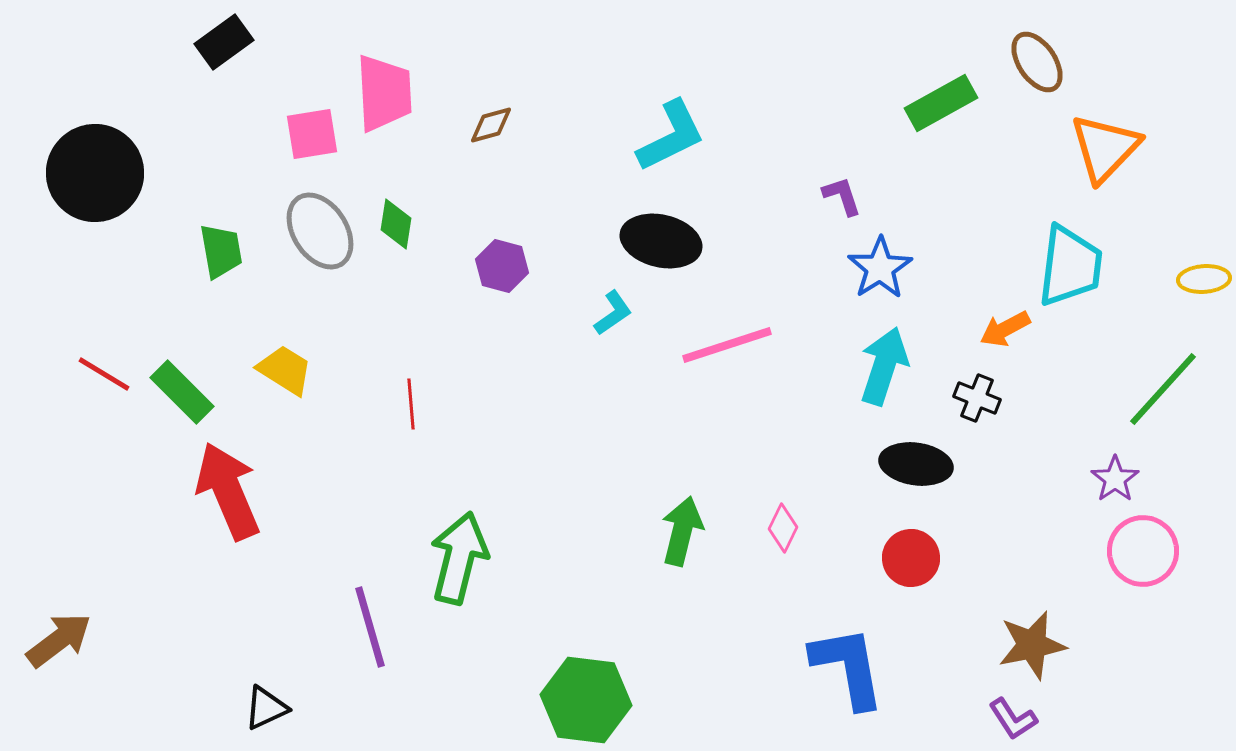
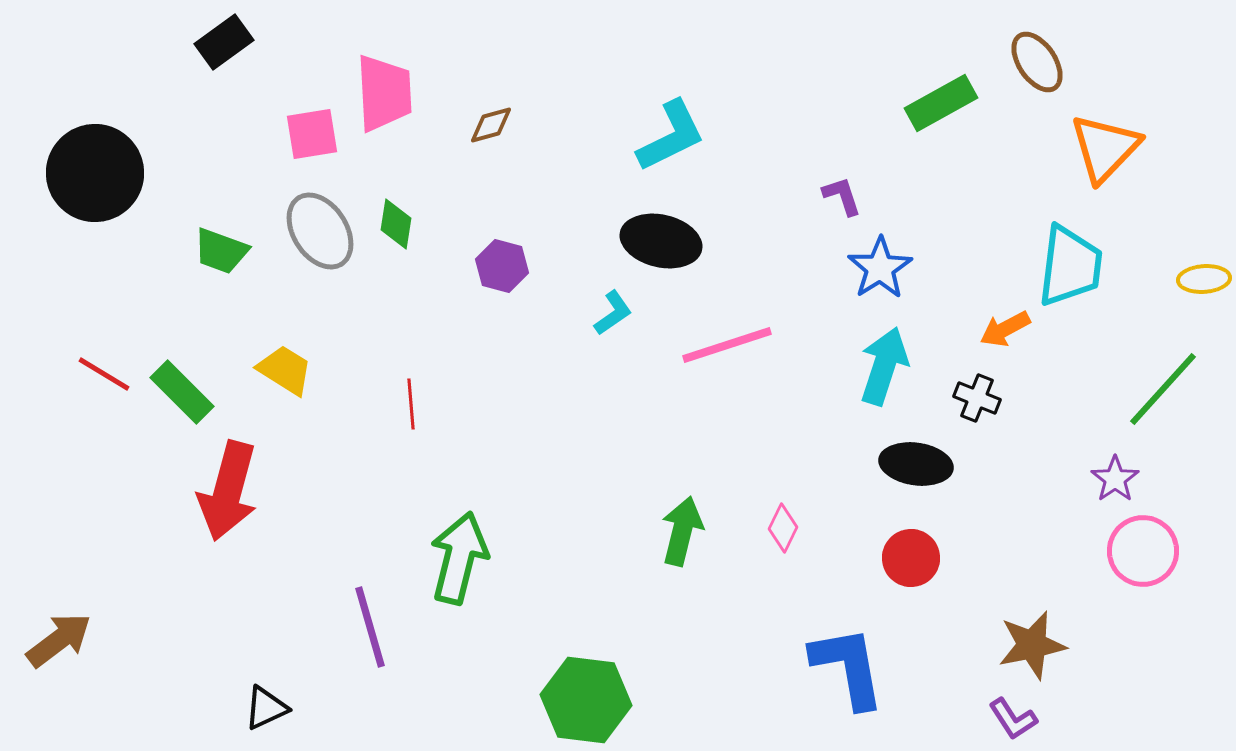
green trapezoid at (221, 251): rotated 120 degrees clockwise
red arrow at (228, 491): rotated 142 degrees counterclockwise
